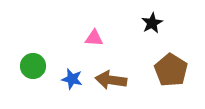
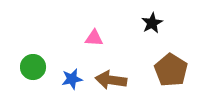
green circle: moved 1 px down
blue star: rotated 25 degrees counterclockwise
